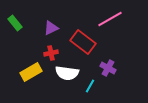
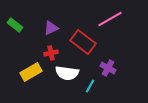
green rectangle: moved 2 px down; rotated 14 degrees counterclockwise
